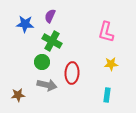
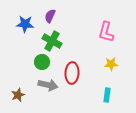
gray arrow: moved 1 px right
brown star: rotated 16 degrees counterclockwise
